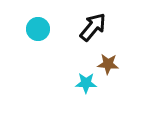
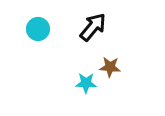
brown star: moved 2 px right, 3 px down
